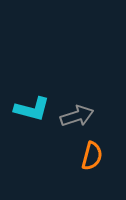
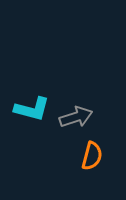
gray arrow: moved 1 px left, 1 px down
